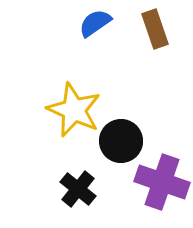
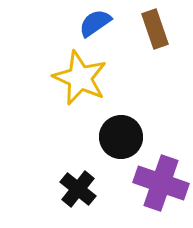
yellow star: moved 6 px right, 32 px up
black circle: moved 4 px up
purple cross: moved 1 px left, 1 px down
